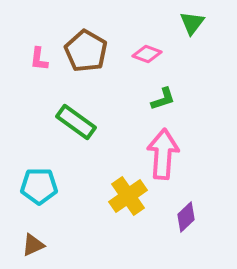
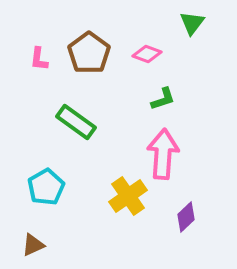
brown pentagon: moved 3 px right, 2 px down; rotated 6 degrees clockwise
cyan pentagon: moved 7 px right, 1 px down; rotated 30 degrees counterclockwise
